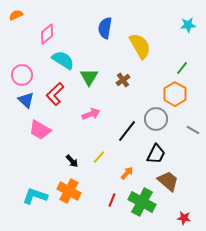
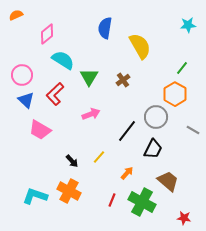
gray circle: moved 2 px up
black trapezoid: moved 3 px left, 5 px up
